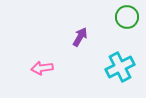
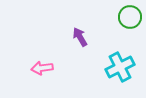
green circle: moved 3 px right
purple arrow: rotated 60 degrees counterclockwise
